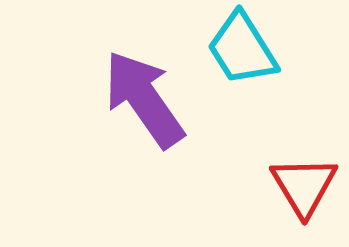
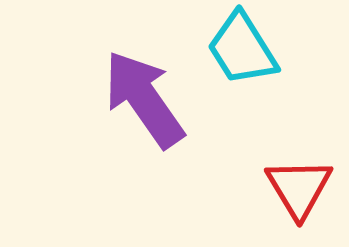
red triangle: moved 5 px left, 2 px down
